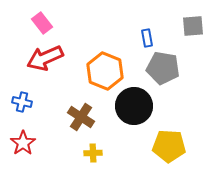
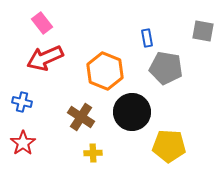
gray square: moved 10 px right, 5 px down; rotated 15 degrees clockwise
gray pentagon: moved 3 px right
black circle: moved 2 px left, 6 px down
